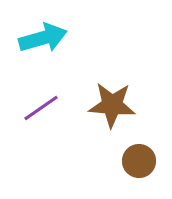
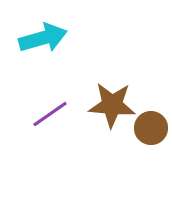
purple line: moved 9 px right, 6 px down
brown circle: moved 12 px right, 33 px up
